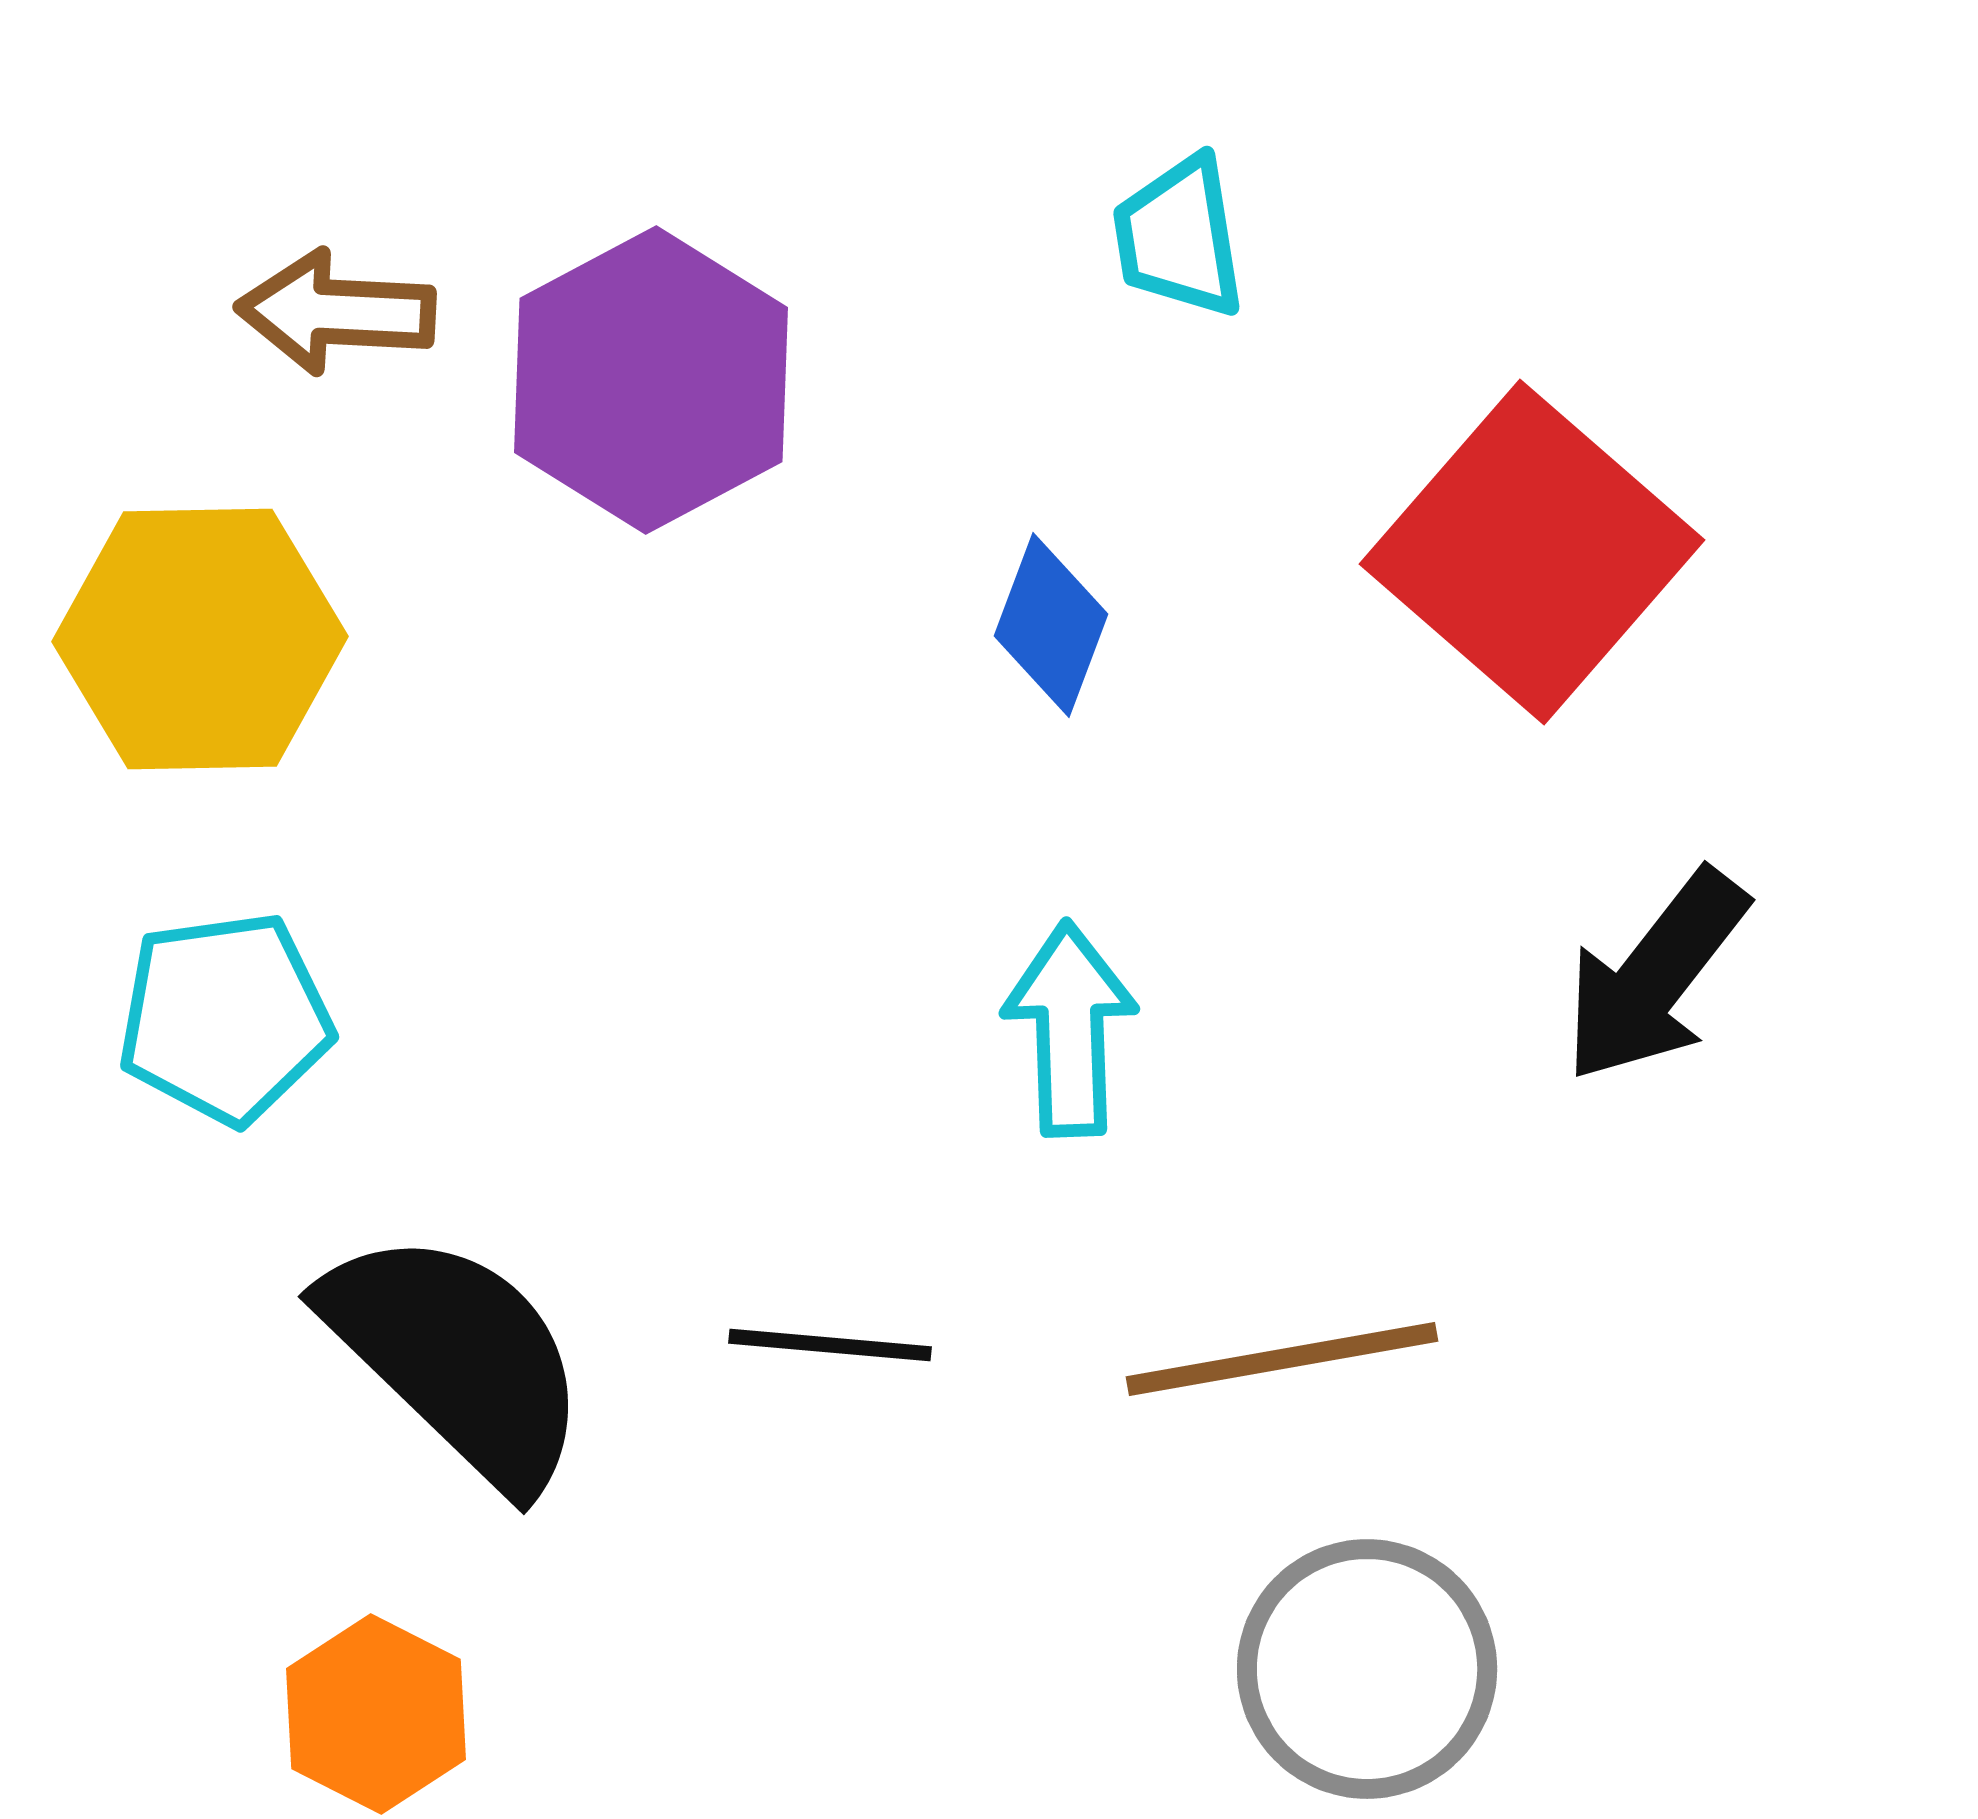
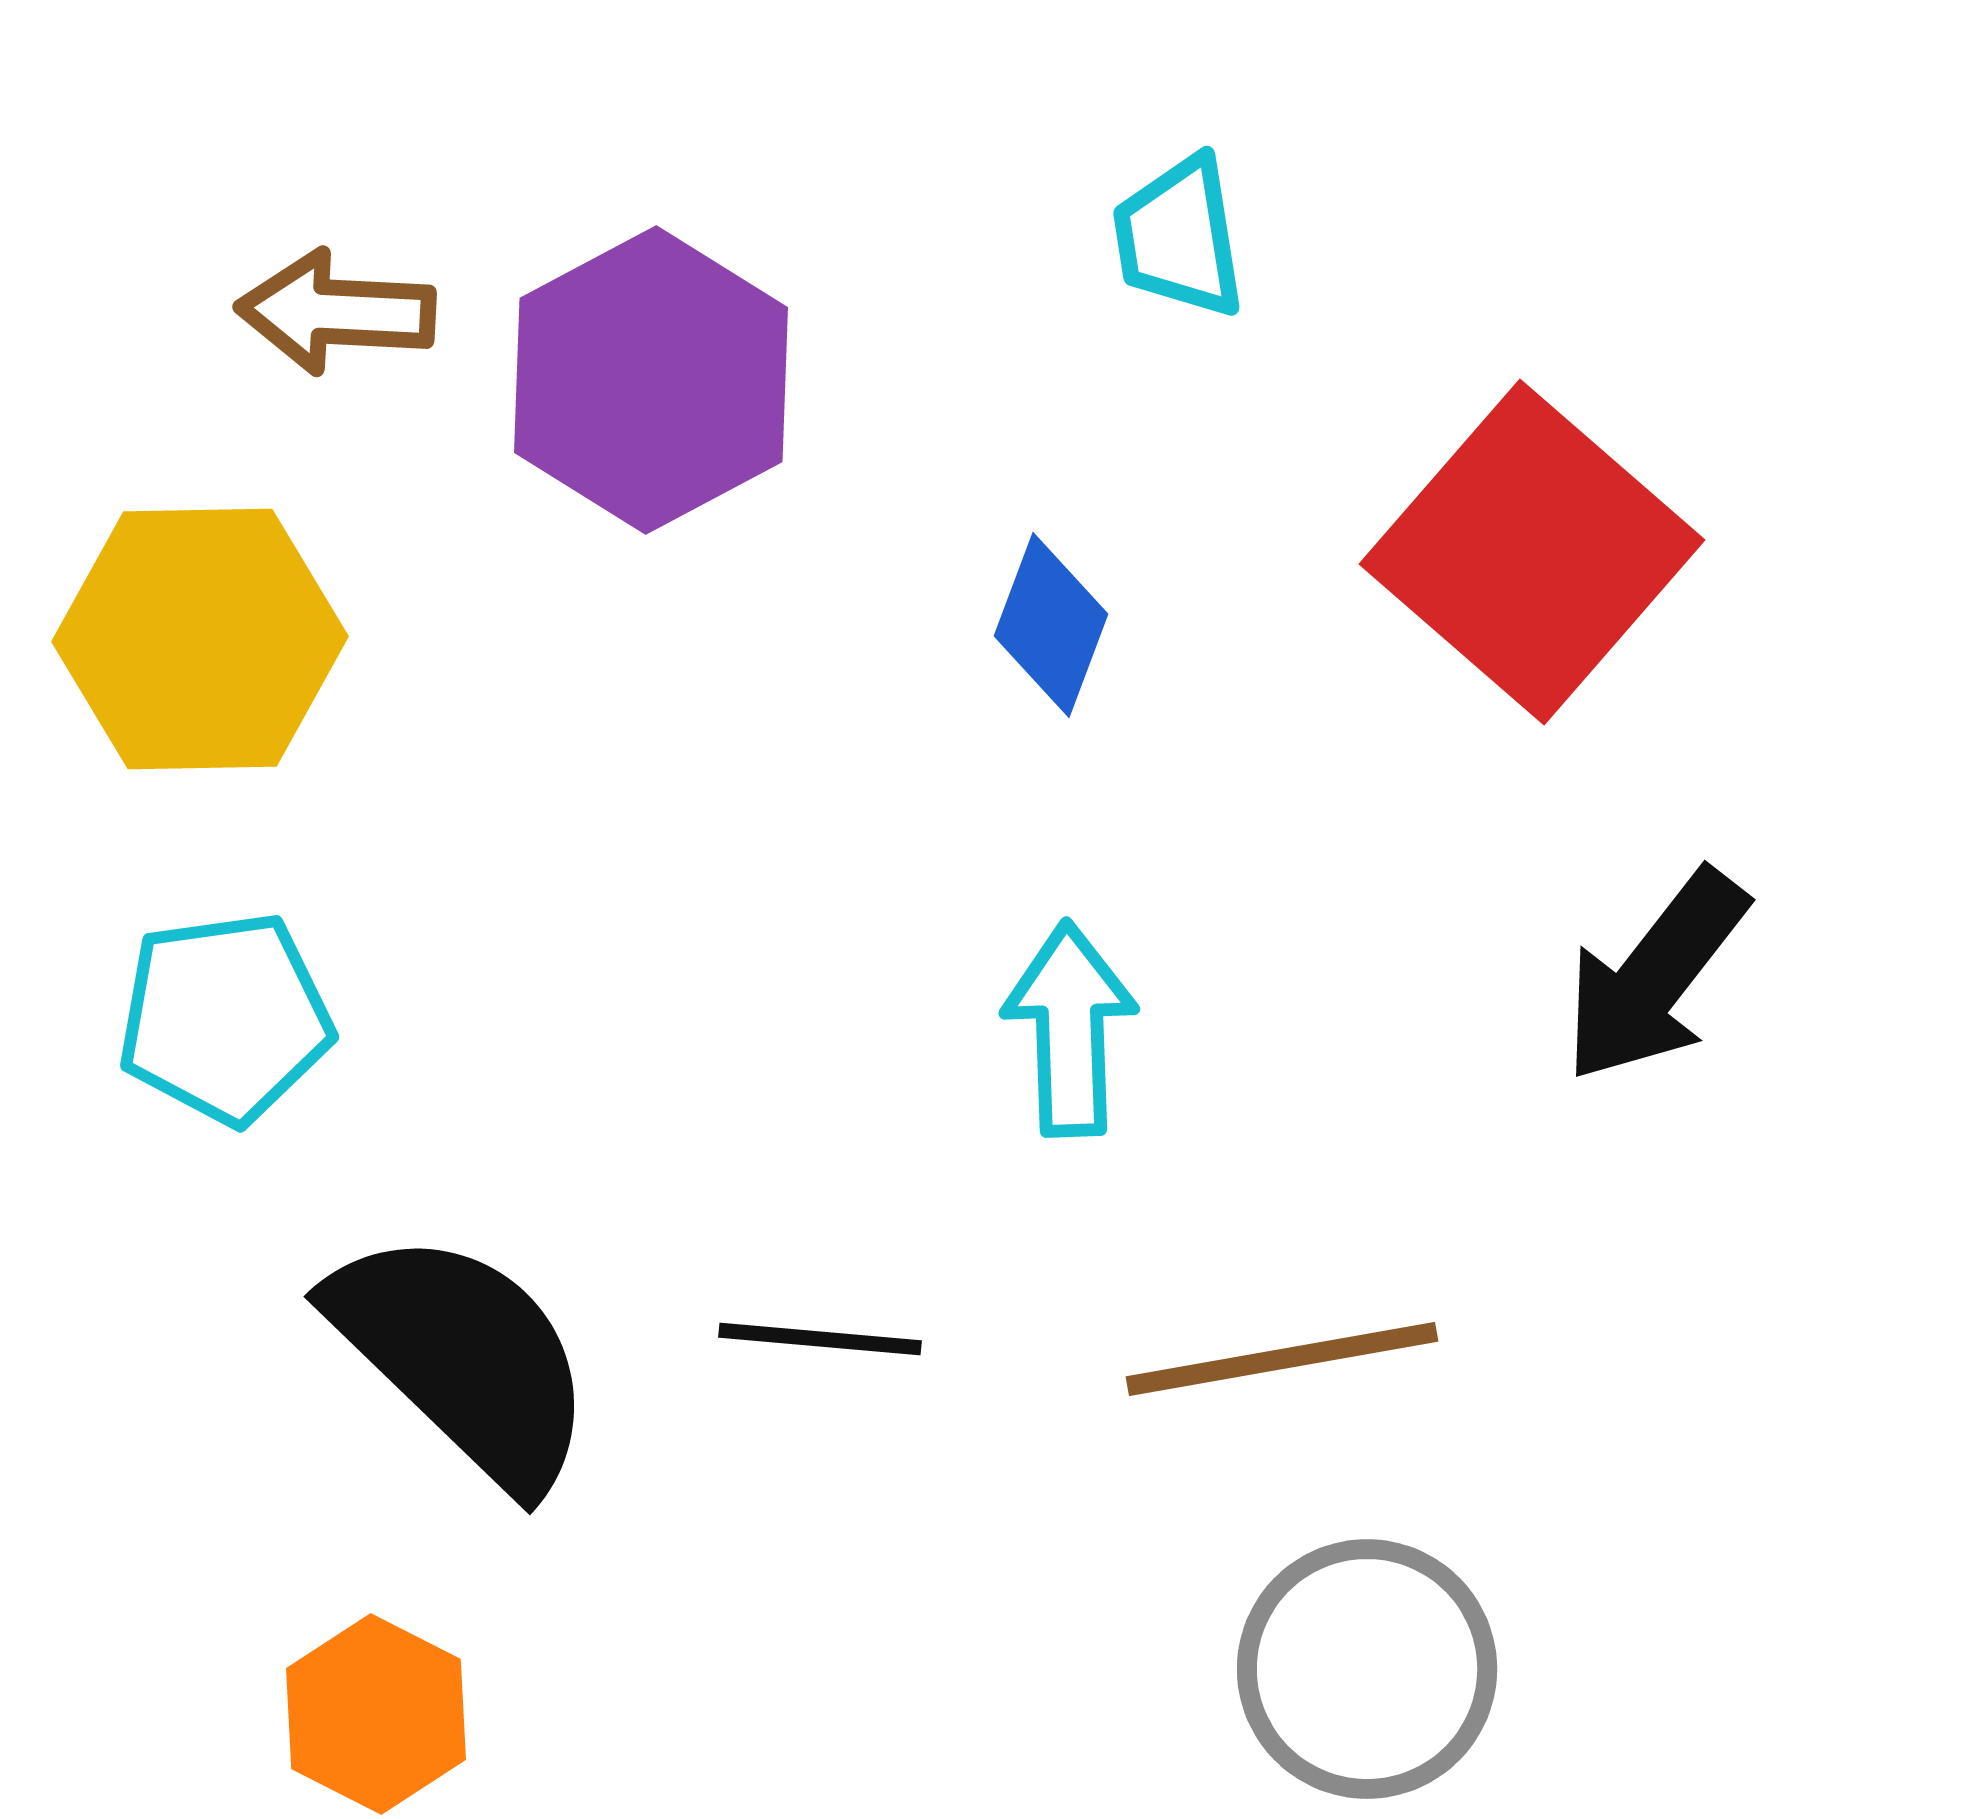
black line: moved 10 px left, 6 px up
black semicircle: moved 6 px right
